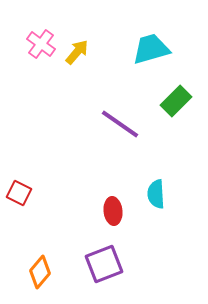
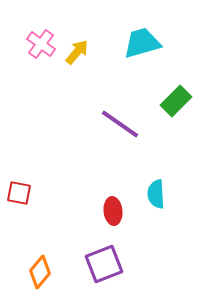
cyan trapezoid: moved 9 px left, 6 px up
red square: rotated 15 degrees counterclockwise
